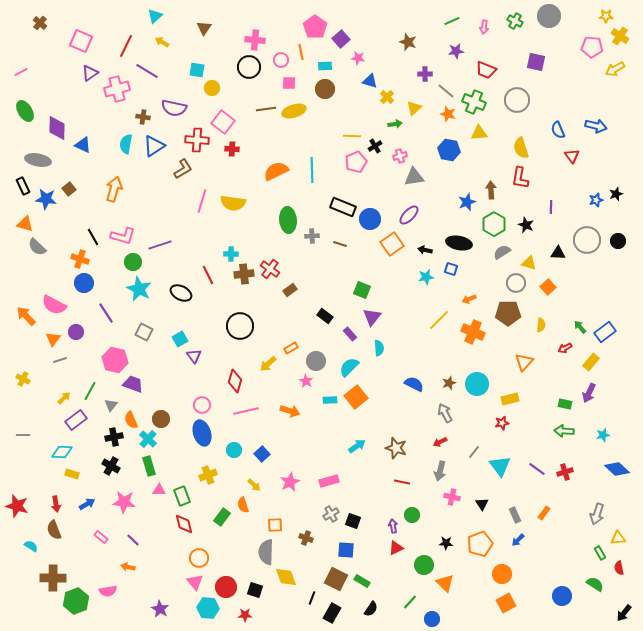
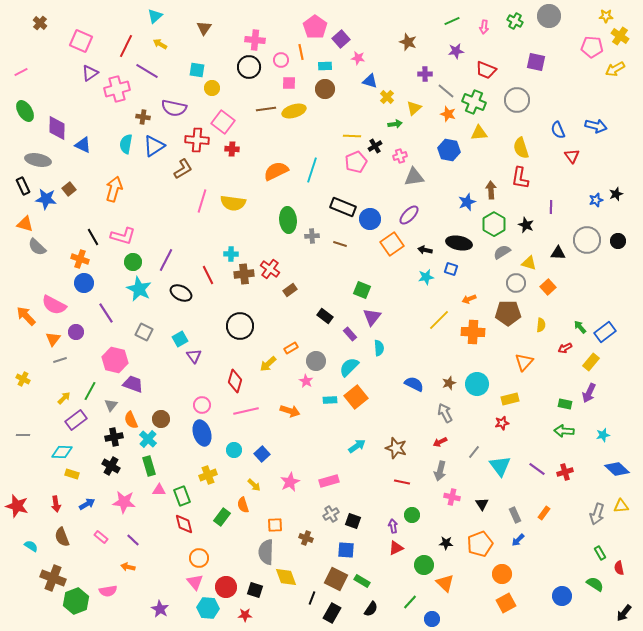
yellow arrow at (162, 42): moved 2 px left, 2 px down
cyan line at (312, 170): rotated 20 degrees clockwise
purple line at (160, 245): moved 6 px right, 15 px down; rotated 45 degrees counterclockwise
orange cross at (473, 332): rotated 20 degrees counterclockwise
brown semicircle at (54, 530): moved 8 px right, 7 px down
yellow triangle at (618, 538): moved 3 px right, 32 px up
brown cross at (53, 578): rotated 20 degrees clockwise
